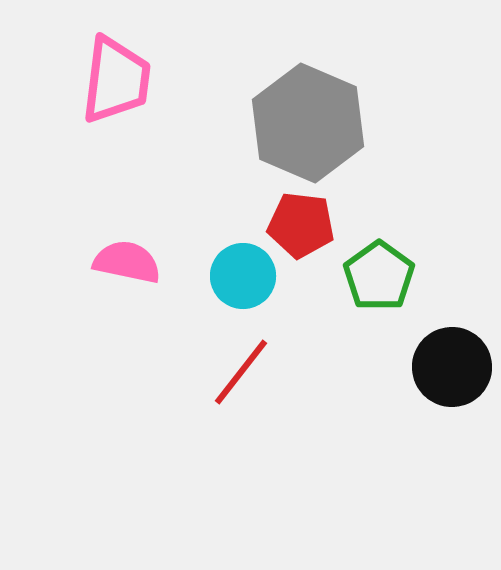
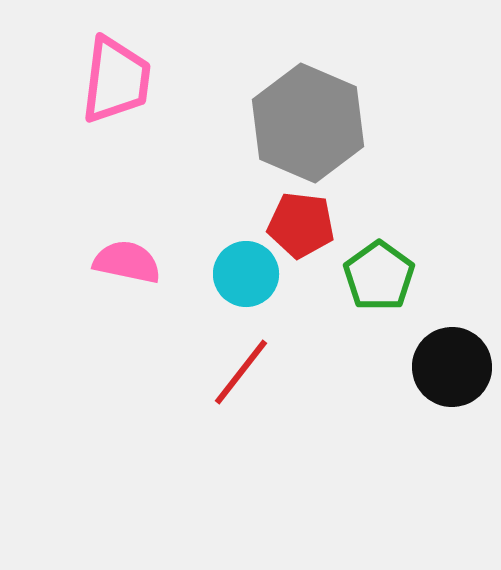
cyan circle: moved 3 px right, 2 px up
